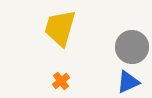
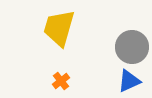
yellow trapezoid: moved 1 px left
blue triangle: moved 1 px right, 1 px up
